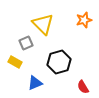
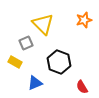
black hexagon: rotated 25 degrees counterclockwise
red semicircle: moved 1 px left
